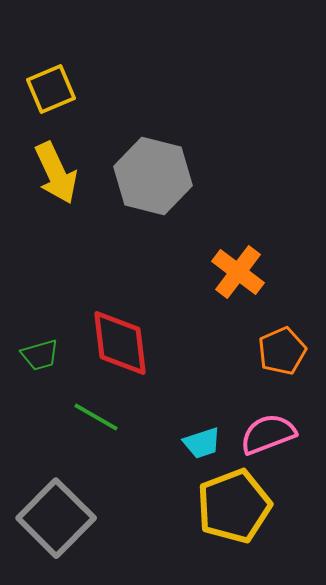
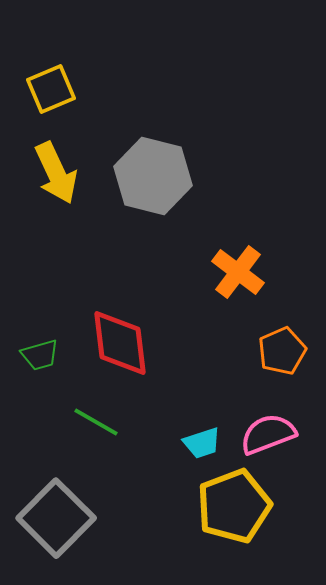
green line: moved 5 px down
